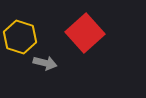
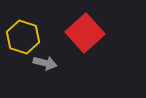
yellow hexagon: moved 3 px right
